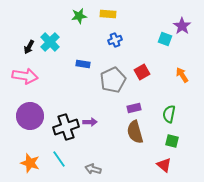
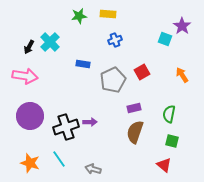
brown semicircle: rotated 35 degrees clockwise
